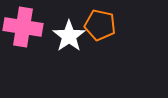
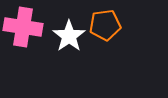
orange pentagon: moved 5 px right; rotated 20 degrees counterclockwise
